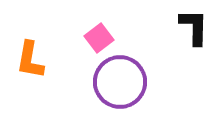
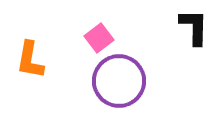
purple circle: moved 1 px left, 1 px up
